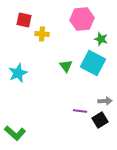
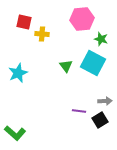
red square: moved 2 px down
purple line: moved 1 px left
